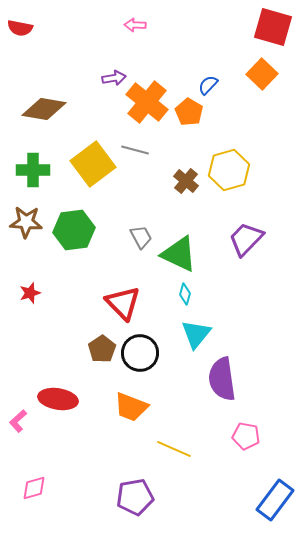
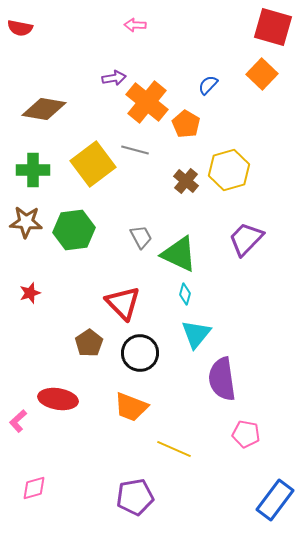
orange pentagon: moved 3 px left, 12 px down
brown pentagon: moved 13 px left, 6 px up
pink pentagon: moved 2 px up
